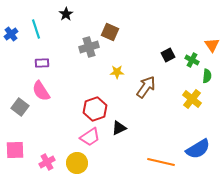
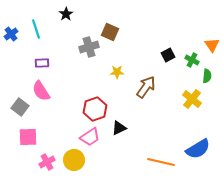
pink square: moved 13 px right, 13 px up
yellow circle: moved 3 px left, 3 px up
